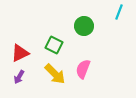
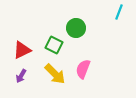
green circle: moved 8 px left, 2 px down
red triangle: moved 2 px right, 3 px up
purple arrow: moved 2 px right, 1 px up
